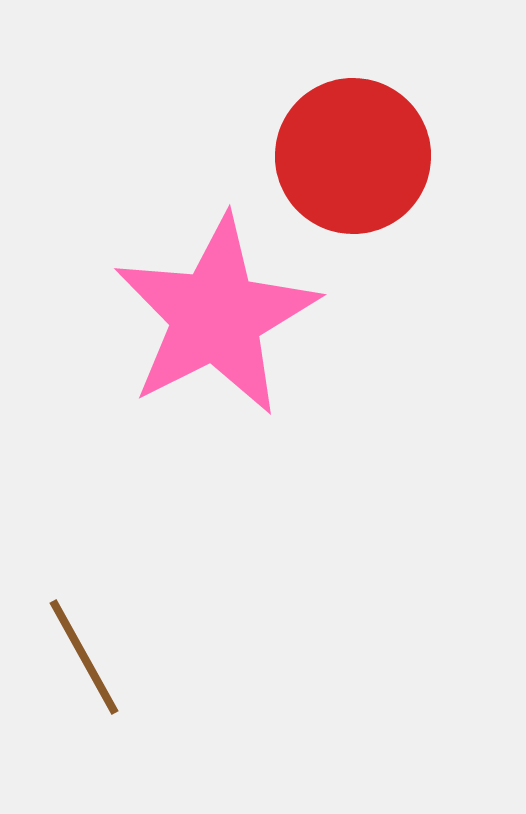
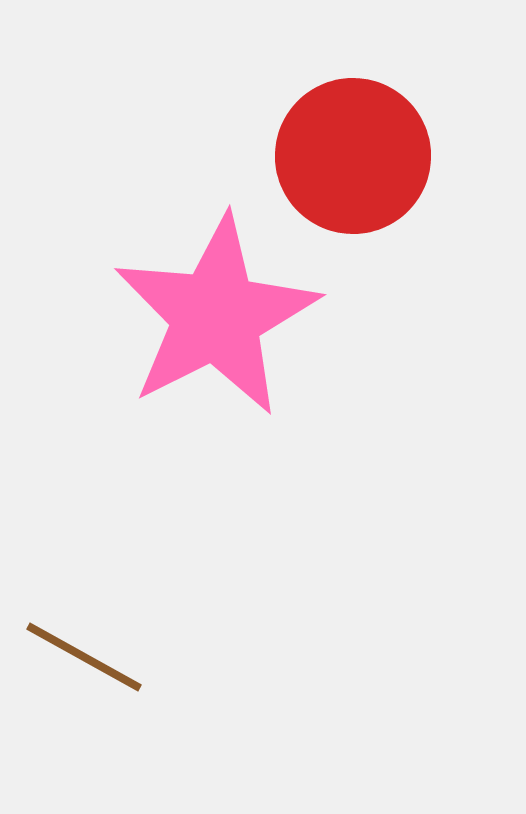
brown line: rotated 32 degrees counterclockwise
